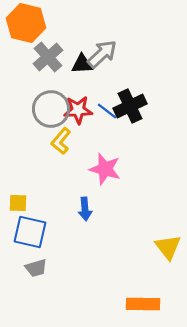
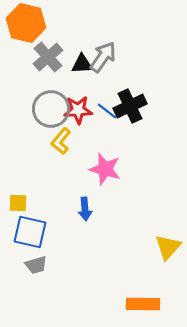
gray arrow: moved 1 px right, 3 px down; rotated 12 degrees counterclockwise
yellow triangle: rotated 20 degrees clockwise
gray trapezoid: moved 3 px up
